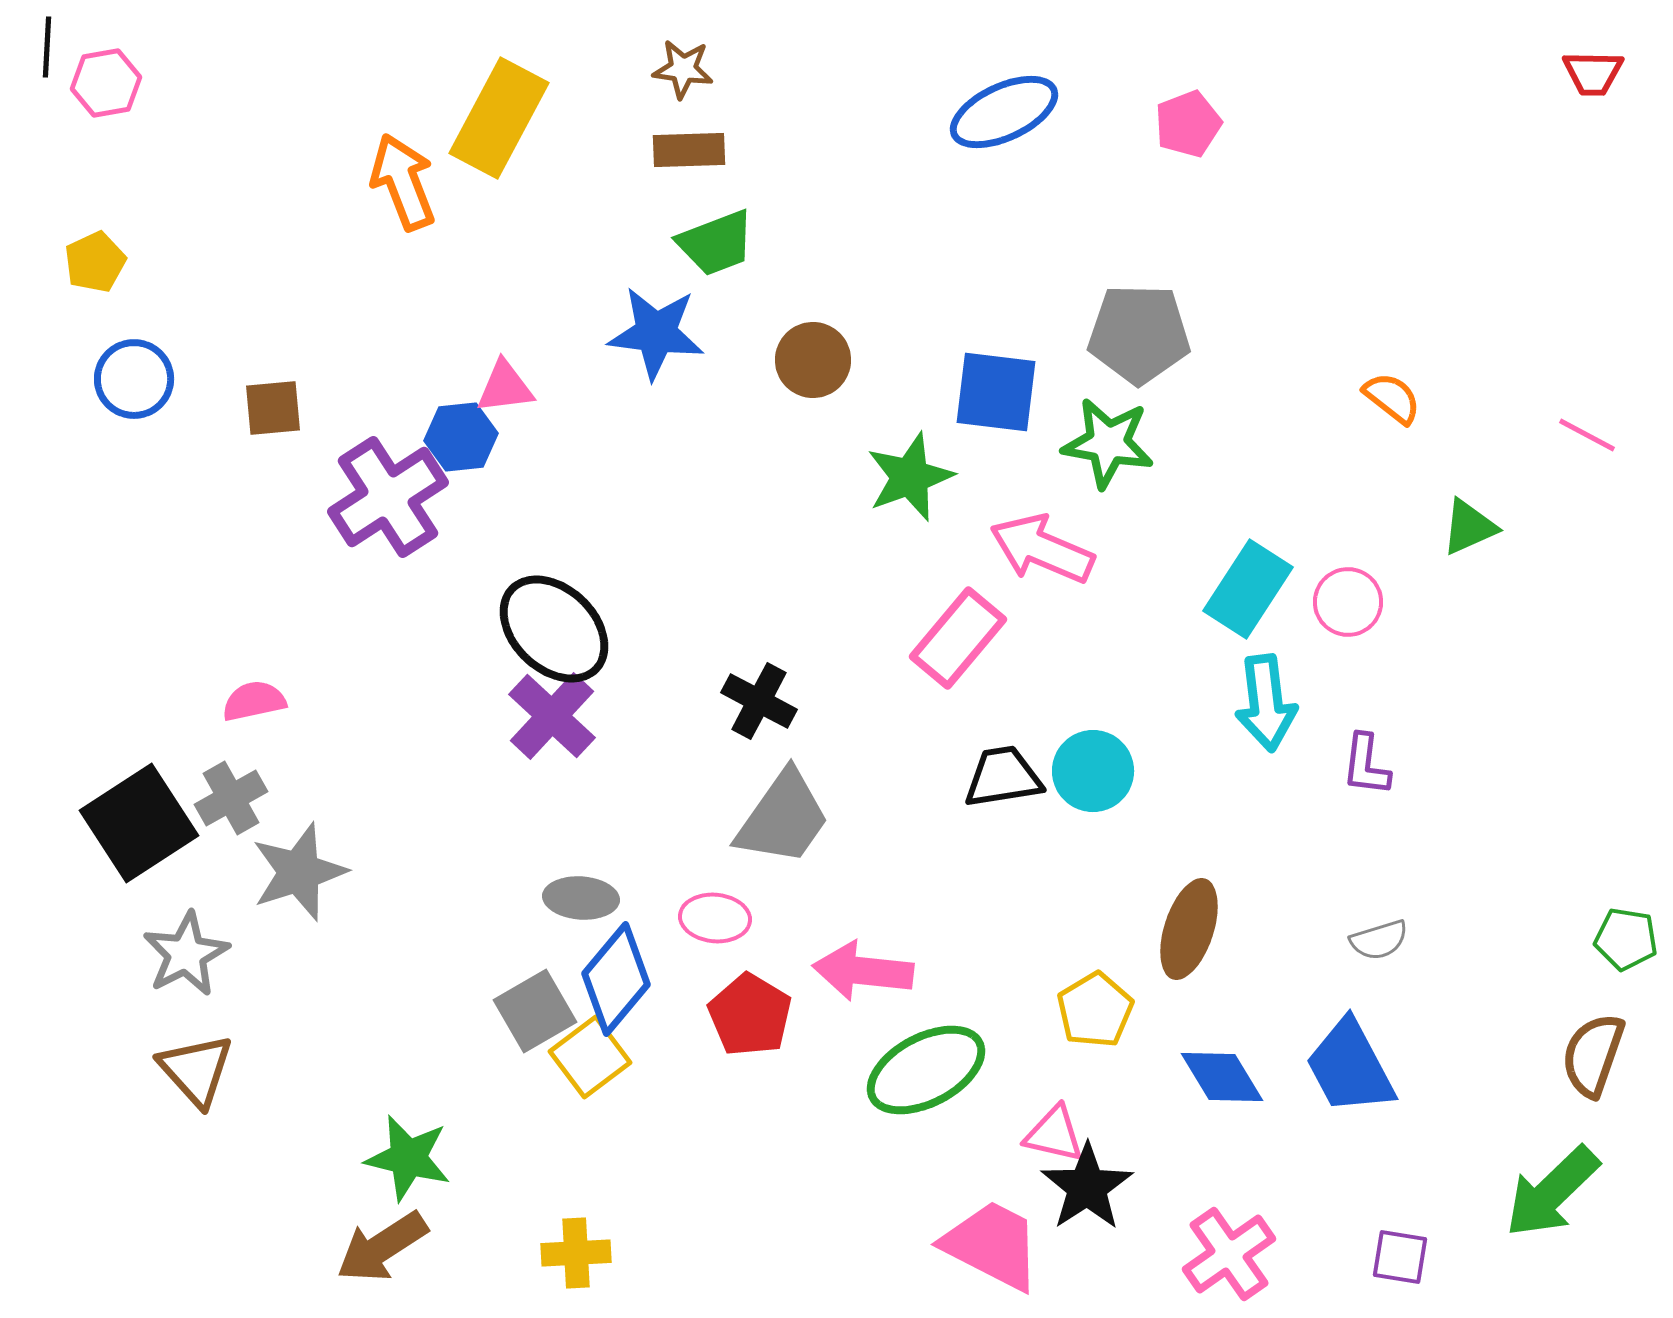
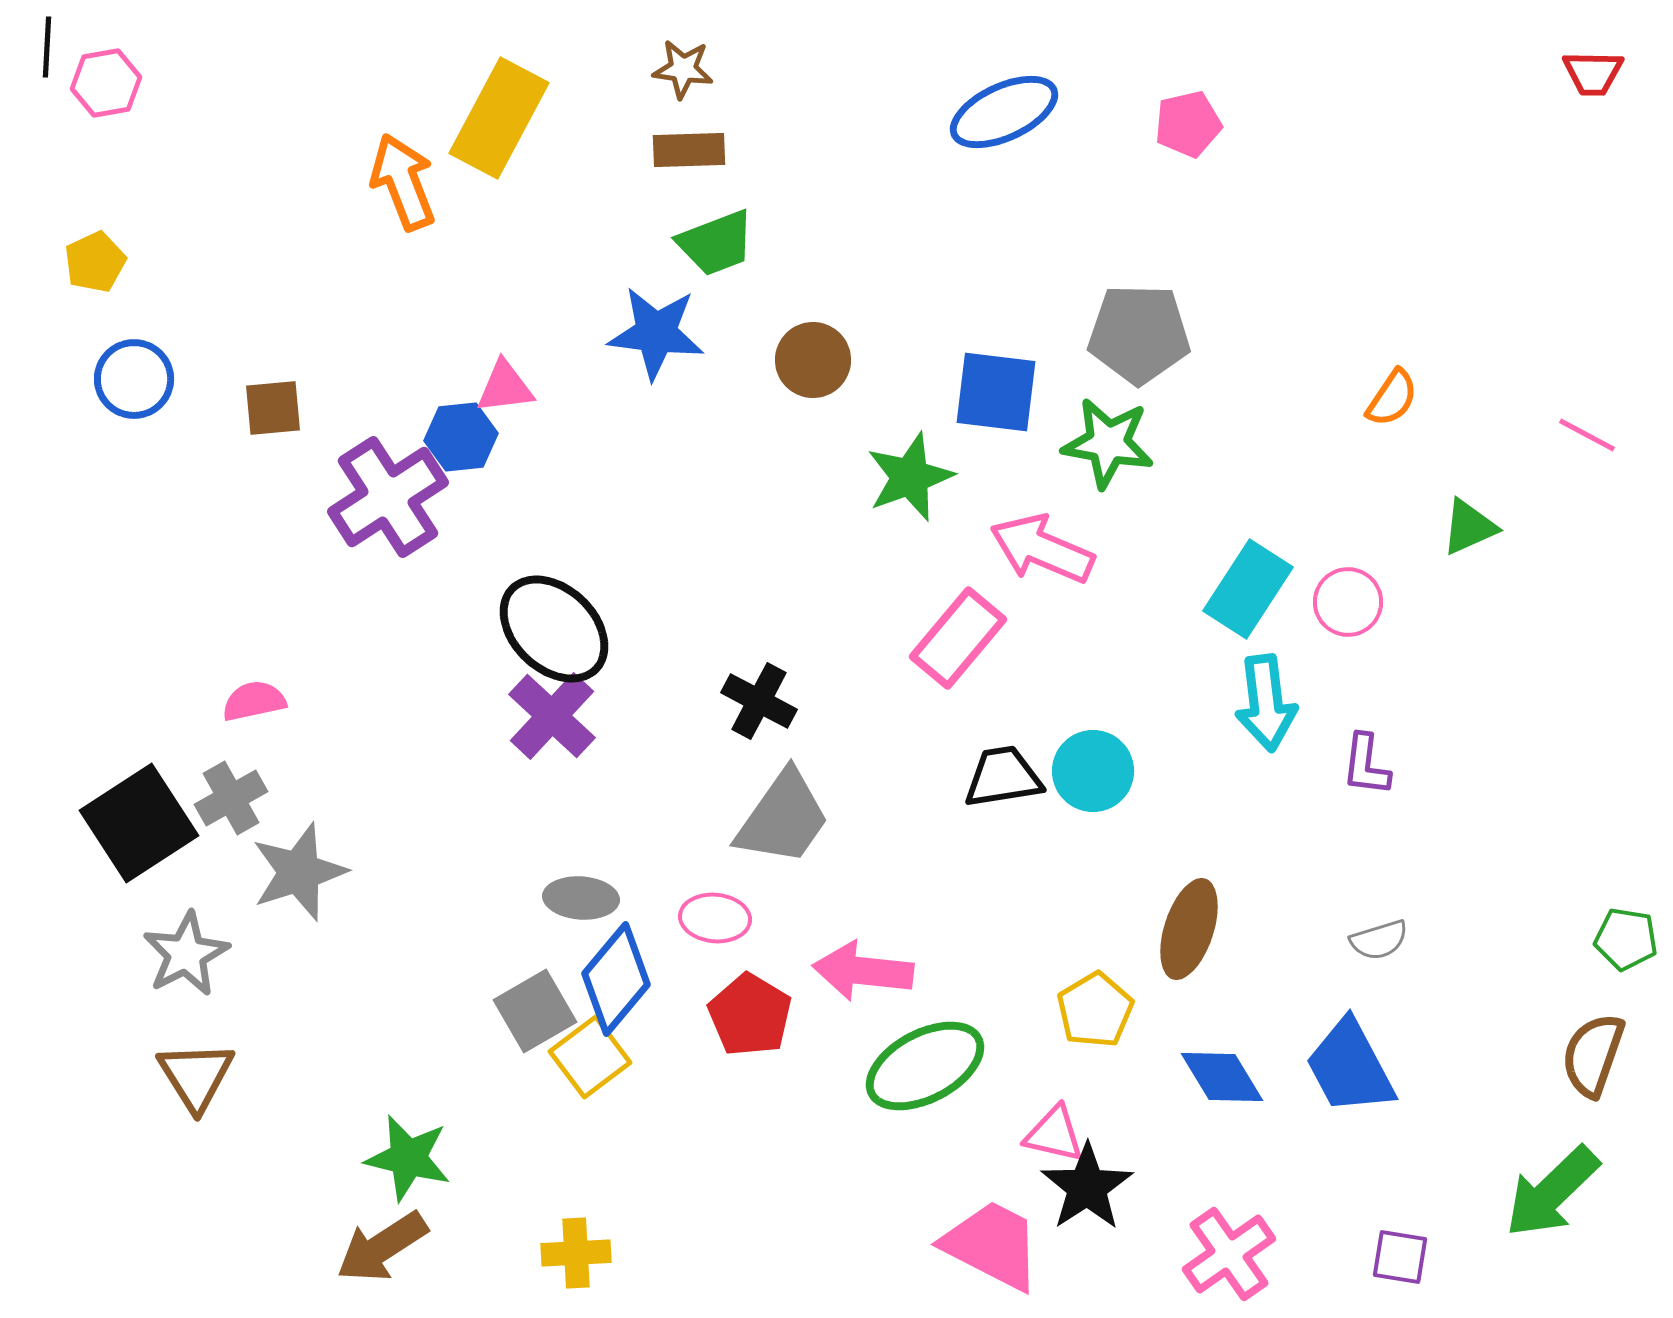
pink pentagon at (1188, 124): rotated 8 degrees clockwise
orange semicircle at (1392, 398): rotated 86 degrees clockwise
brown triangle at (196, 1070): moved 6 px down; rotated 10 degrees clockwise
green ellipse at (926, 1070): moved 1 px left, 4 px up
